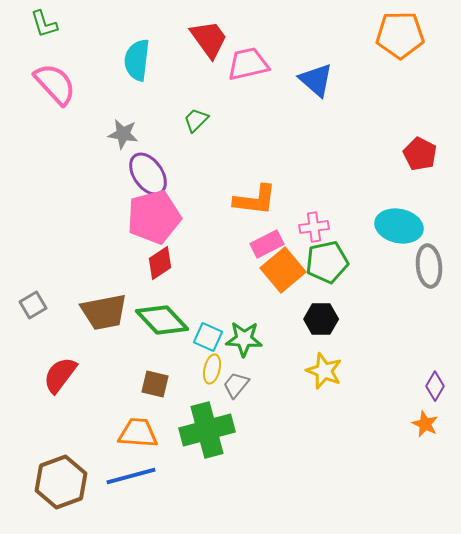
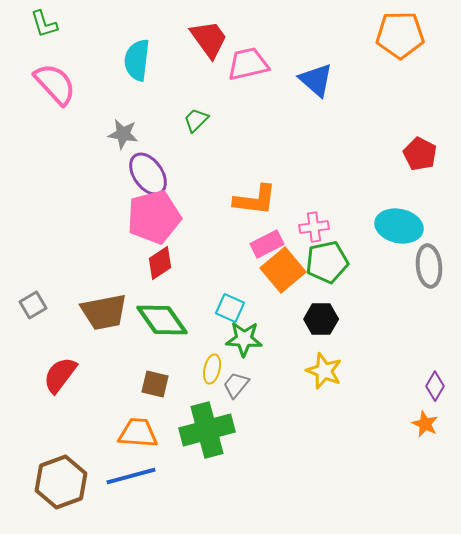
green diamond: rotated 8 degrees clockwise
cyan square: moved 22 px right, 29 px up
